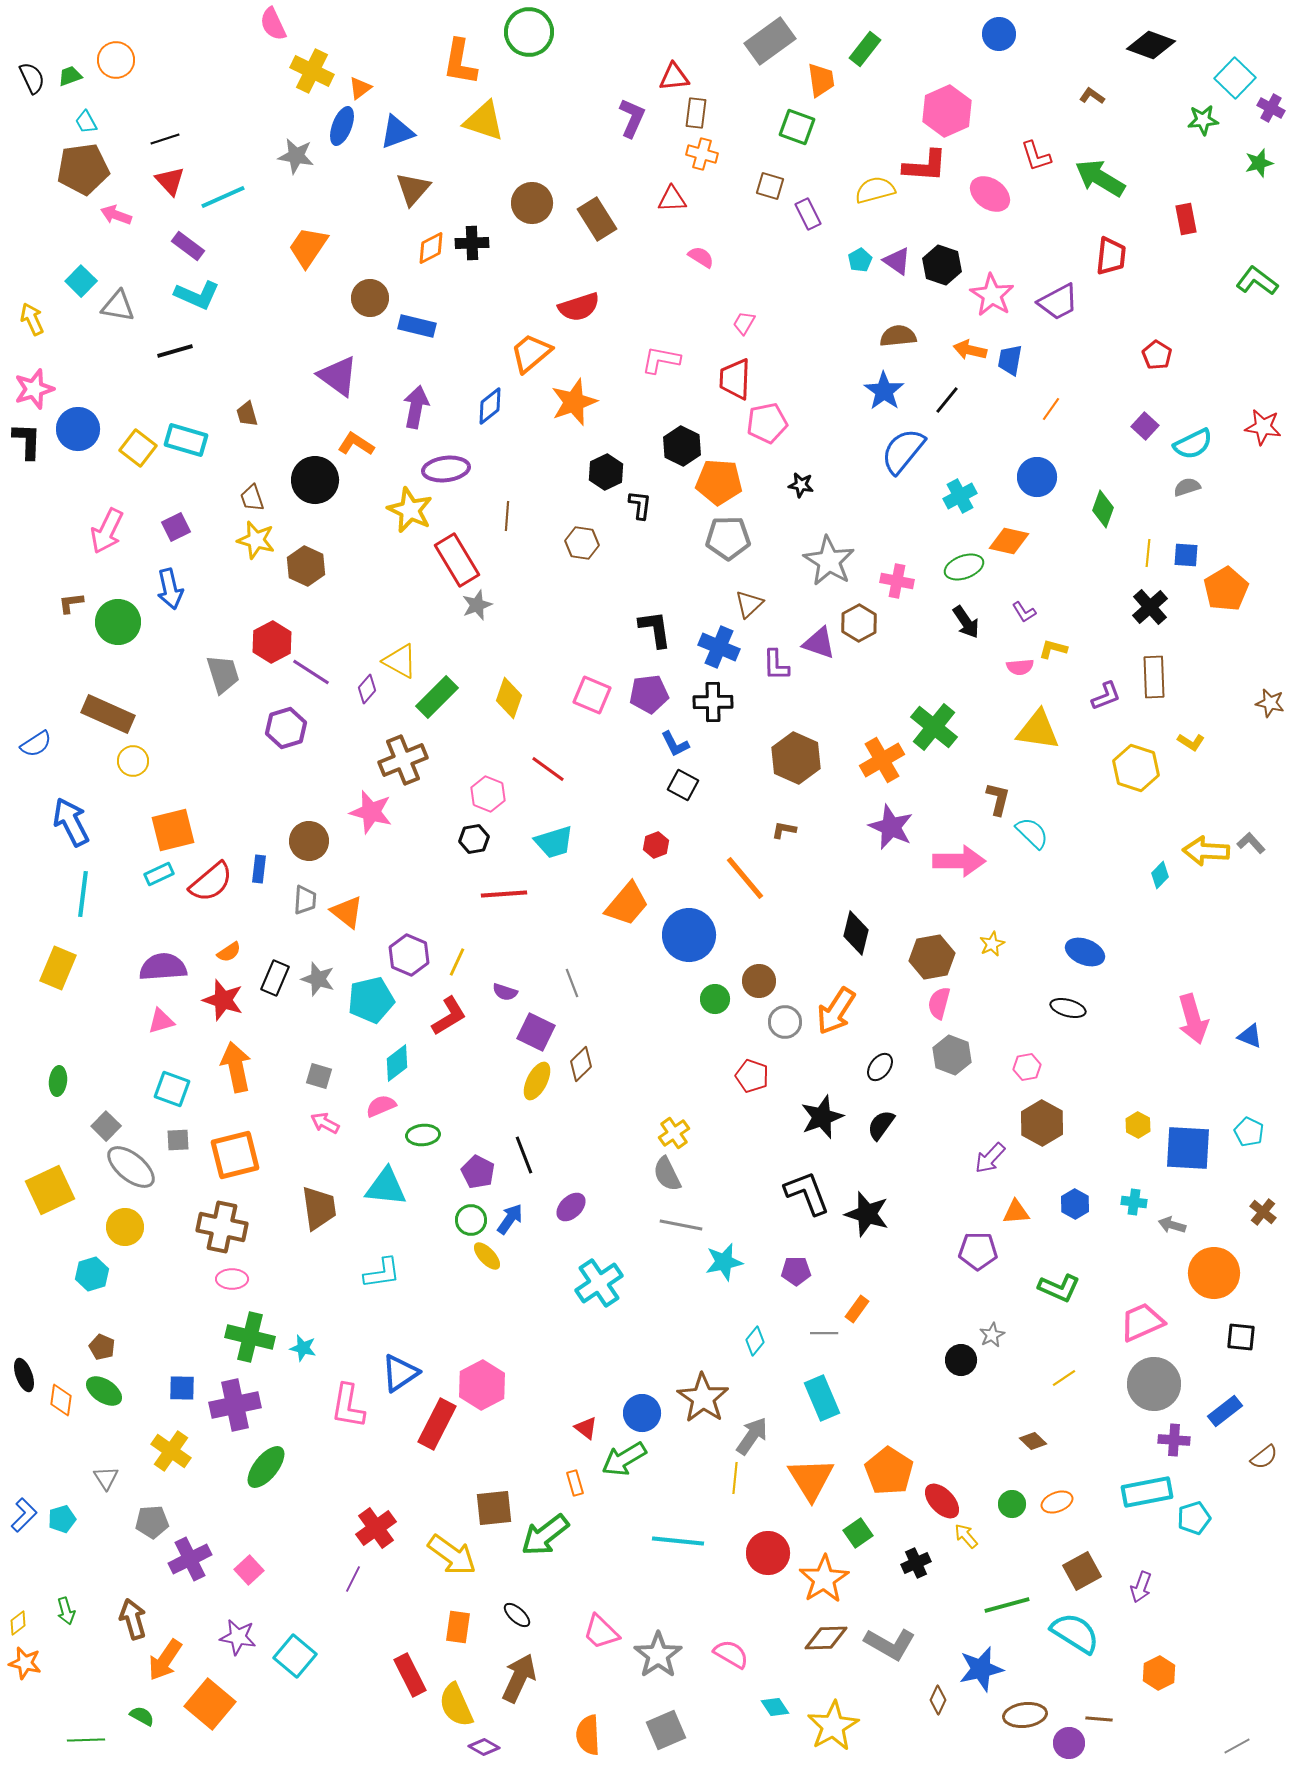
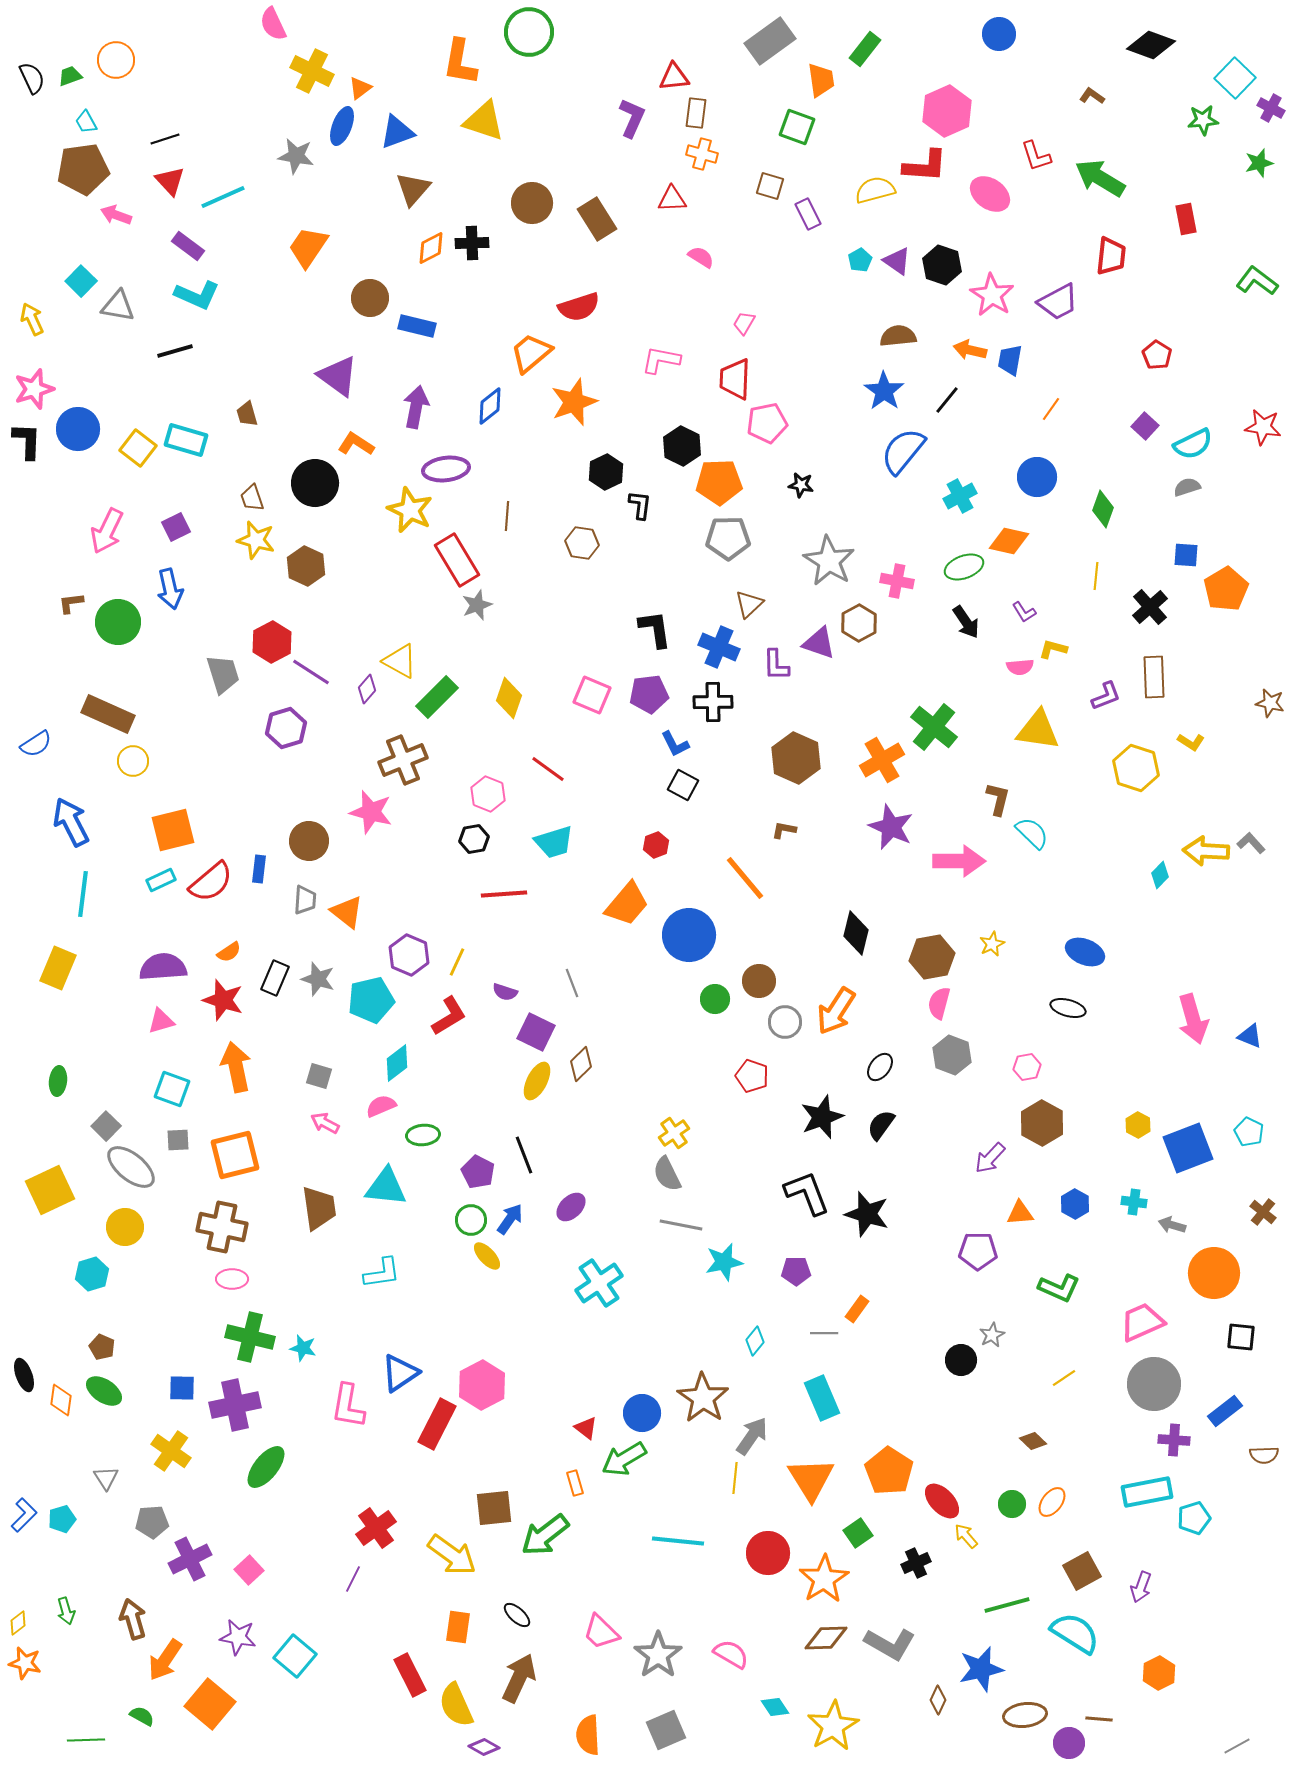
black circle at (315, 480): moved 3 px down
orange pentagon at (719, 482): rotated 6 degrees counterclockwise
yellow line at (1148, 553): moved 52 px left, 23 px down
cyan rectangle at (159, 874): moved 2 px right, 6 px down
blue square at (1188, 1148): rotated 24 degrees counterclockwise
orange triangle at (1016, 1212): moved 4 px right, 1 px down
brown semicircle at (1264, 1457): moved 2 px up; rotated 36 degrees clockwise
orange ellipse at (1057, 1502): moved 5 px left; rotated 32 degrees counterclockwise
